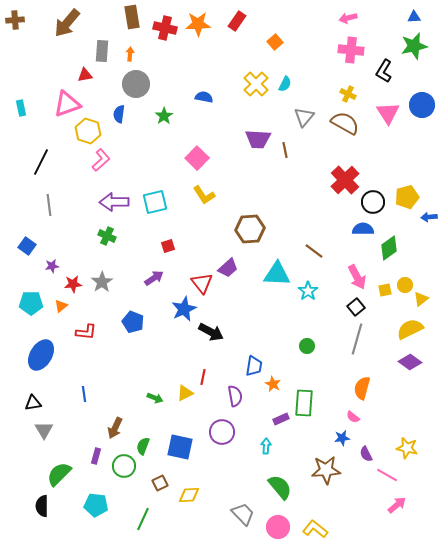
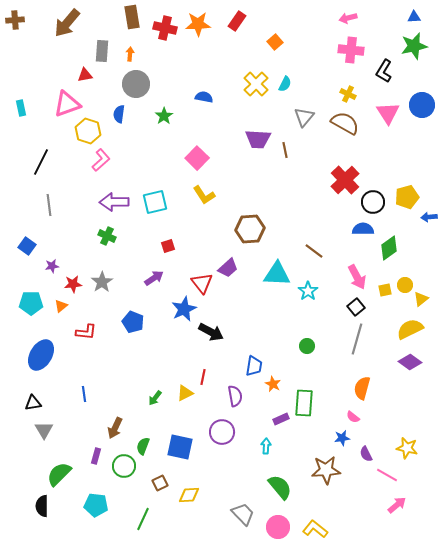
green arrow at (155, 398): rotated 105 degrees clockwise
